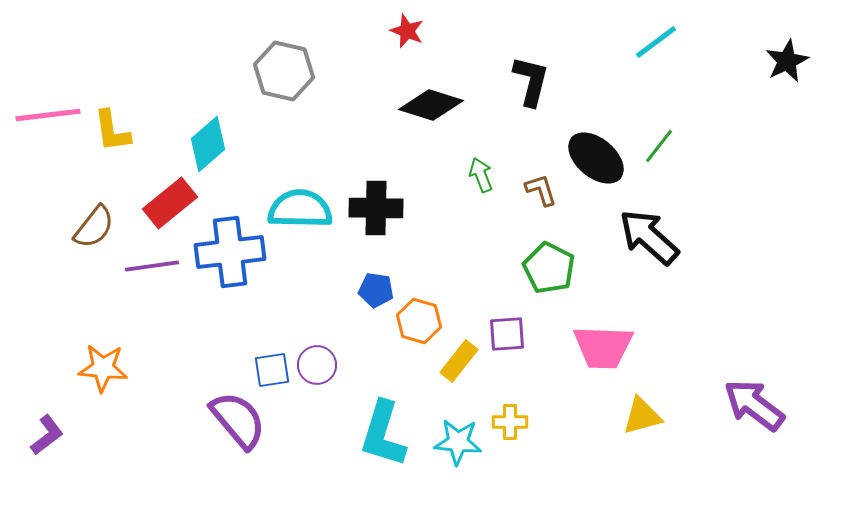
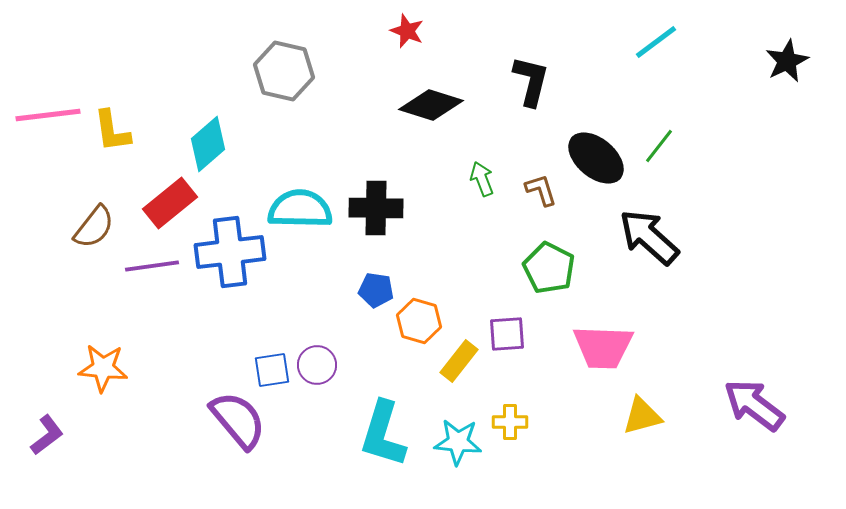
green arrow: moved 1 px right, 4 px down
